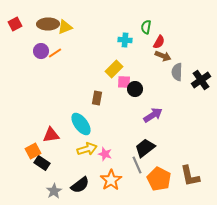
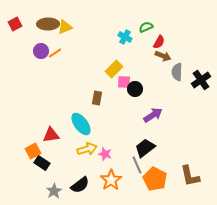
green semicircle: rotated 56 degrees clockwise
cyan cross: moved 3 px up; rotated 24 degrees clockwise
orange pentagon: moved 4 px left
